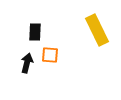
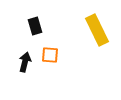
black rectangle: moved 6 px up; rotated 18 degrees counterclockwise
black arrow: moved 2 px left, 1 px up
